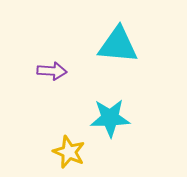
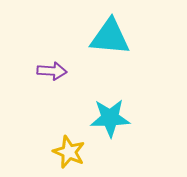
cyan triangle: moved 8 px left, 8 px up
